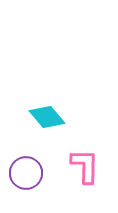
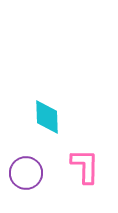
cyan diamond: rotated 39 degrees clockwise
